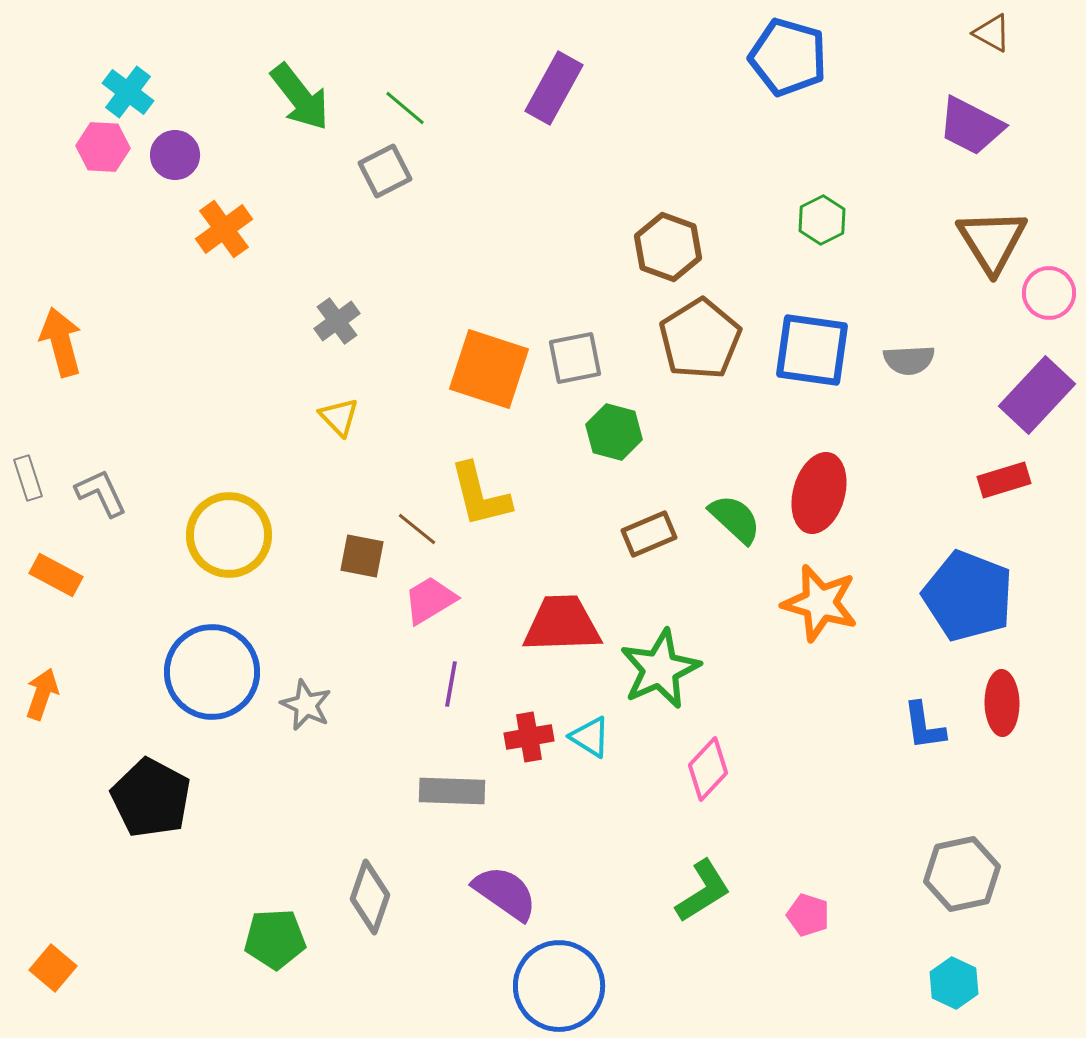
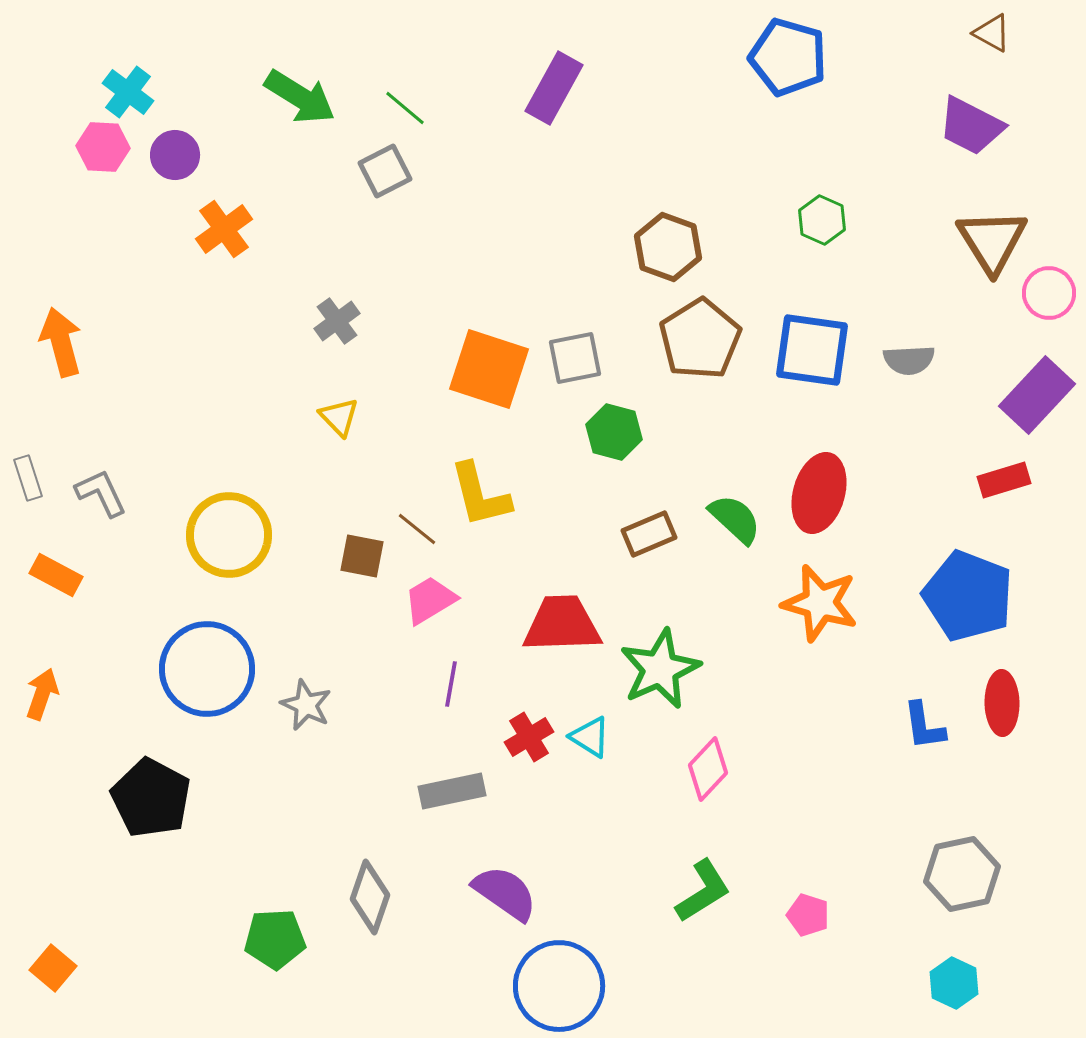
green arrow at (300, 97): rotated 20 degrees counterclockwise
green hexagon at (822, 220): rotated 9 degrees counterclockwise
blue circle at (212, 672): moved 5 px left, 3 px up
red cross at (529, 737): rotated 21 degrees counterclockwise
gray rectangle at (452, 791): rotated 14 degrees counterclockwise
